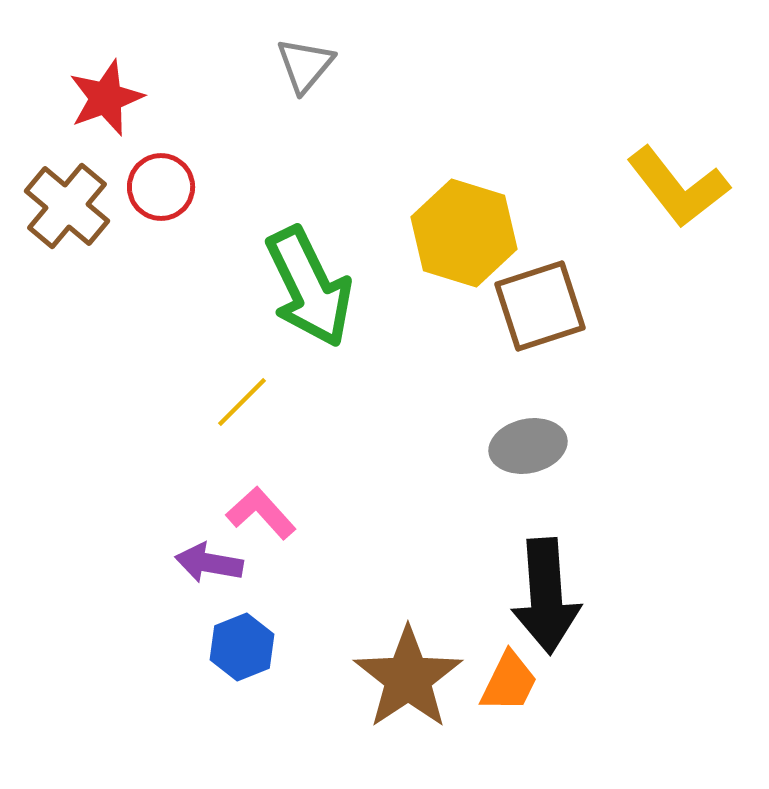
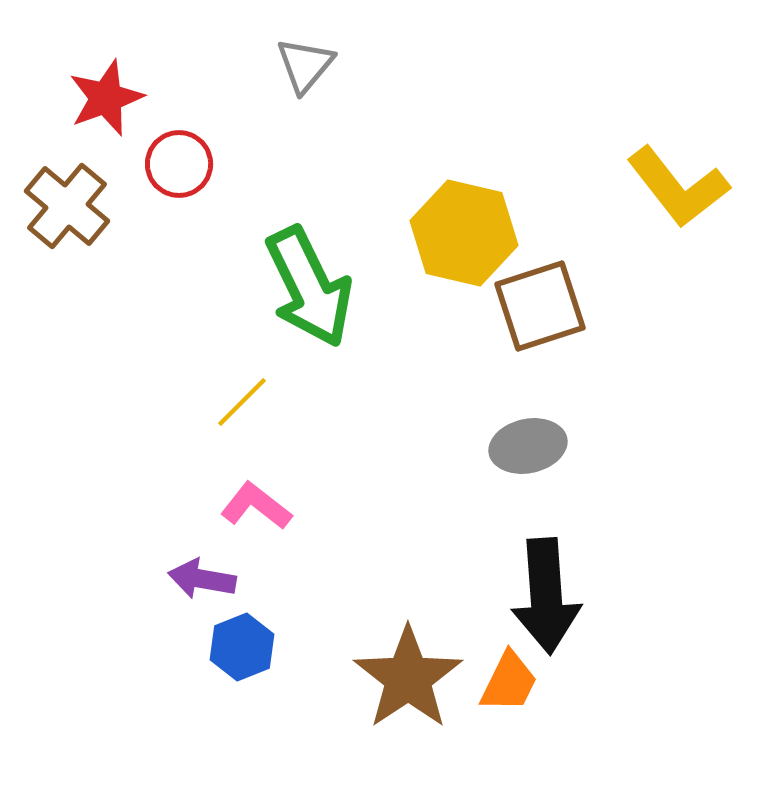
red circle: moved 18 px right, 23 px up
yellow hexagon: rotated 4 degrees counterclockwise
pink L-shape: moved 5 px left, 7 px up; rotated 10 degrees counterclockwise
purple arrow: moved 7 px left, 16 px down
